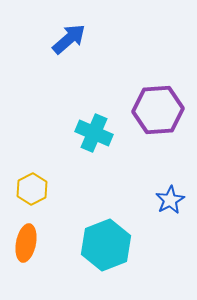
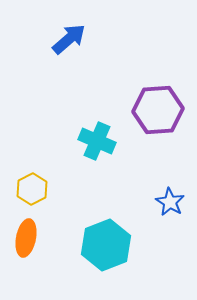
cyan cross: moved 3 px right, 8 px down
blue star: moved 2 px down; rotated 12 degrees counterclockwise
orange ellipse: moved 5 px up
